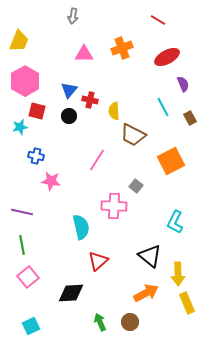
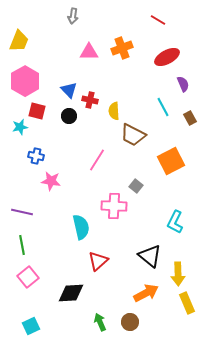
pink triangle: moved 5 px right, 2 px up
blue triangle: rotated 24 degrees counterclockwise
